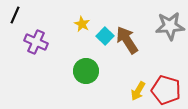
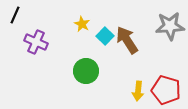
yellow arrow: rotated 24 degrees counterclockwise
